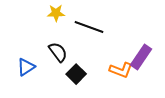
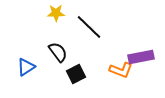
black line: rotated 24 degrees clockwise
purple rectangle: rotated 45 degrees clockwise
black square: rotated 18 degrees clockwise
